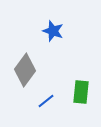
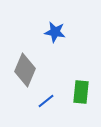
blue star: moved 2 px right, 1 px down; rotated 10 degrees counterclockwise
gray diamond: rotated 12 degrees counterclockwise
